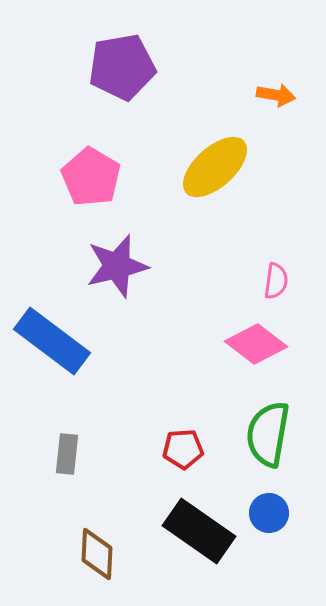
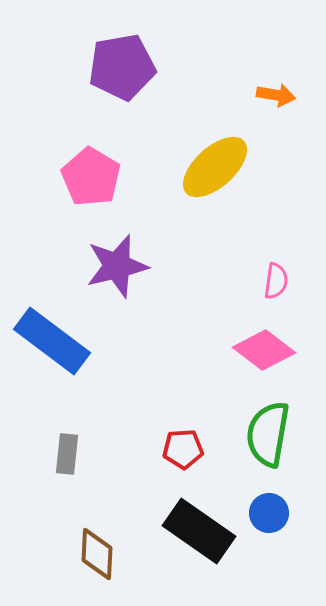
pink diamond: moved 8 px right, 6 px down
